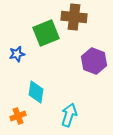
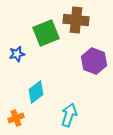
brown cross: moved 2 px right, 3 px down
cyan diamond: rotated 45 degrees clockwise
orange cross: moved 2 px left, 2 px down
